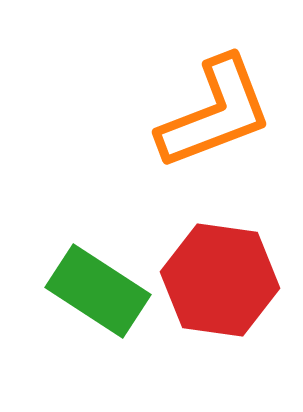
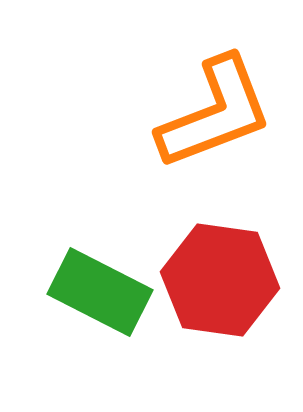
green rectangle: moved 2 px right, 1 px down; rotated 6 degrees counterclockwise
